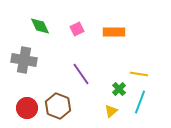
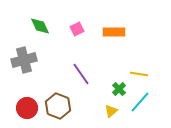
gray cross: rotated 25 degrees counterclockwise
cyan line: rotated 20 degrees clockwise
